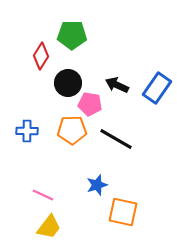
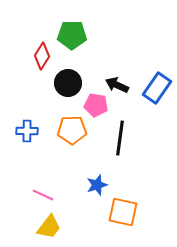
red diamond: moved 1 px right
pink pentagon: moved 6 px right, 1 px down
black line: moved 4 px right, 1 px up; rotated 68 degrees clockwise
